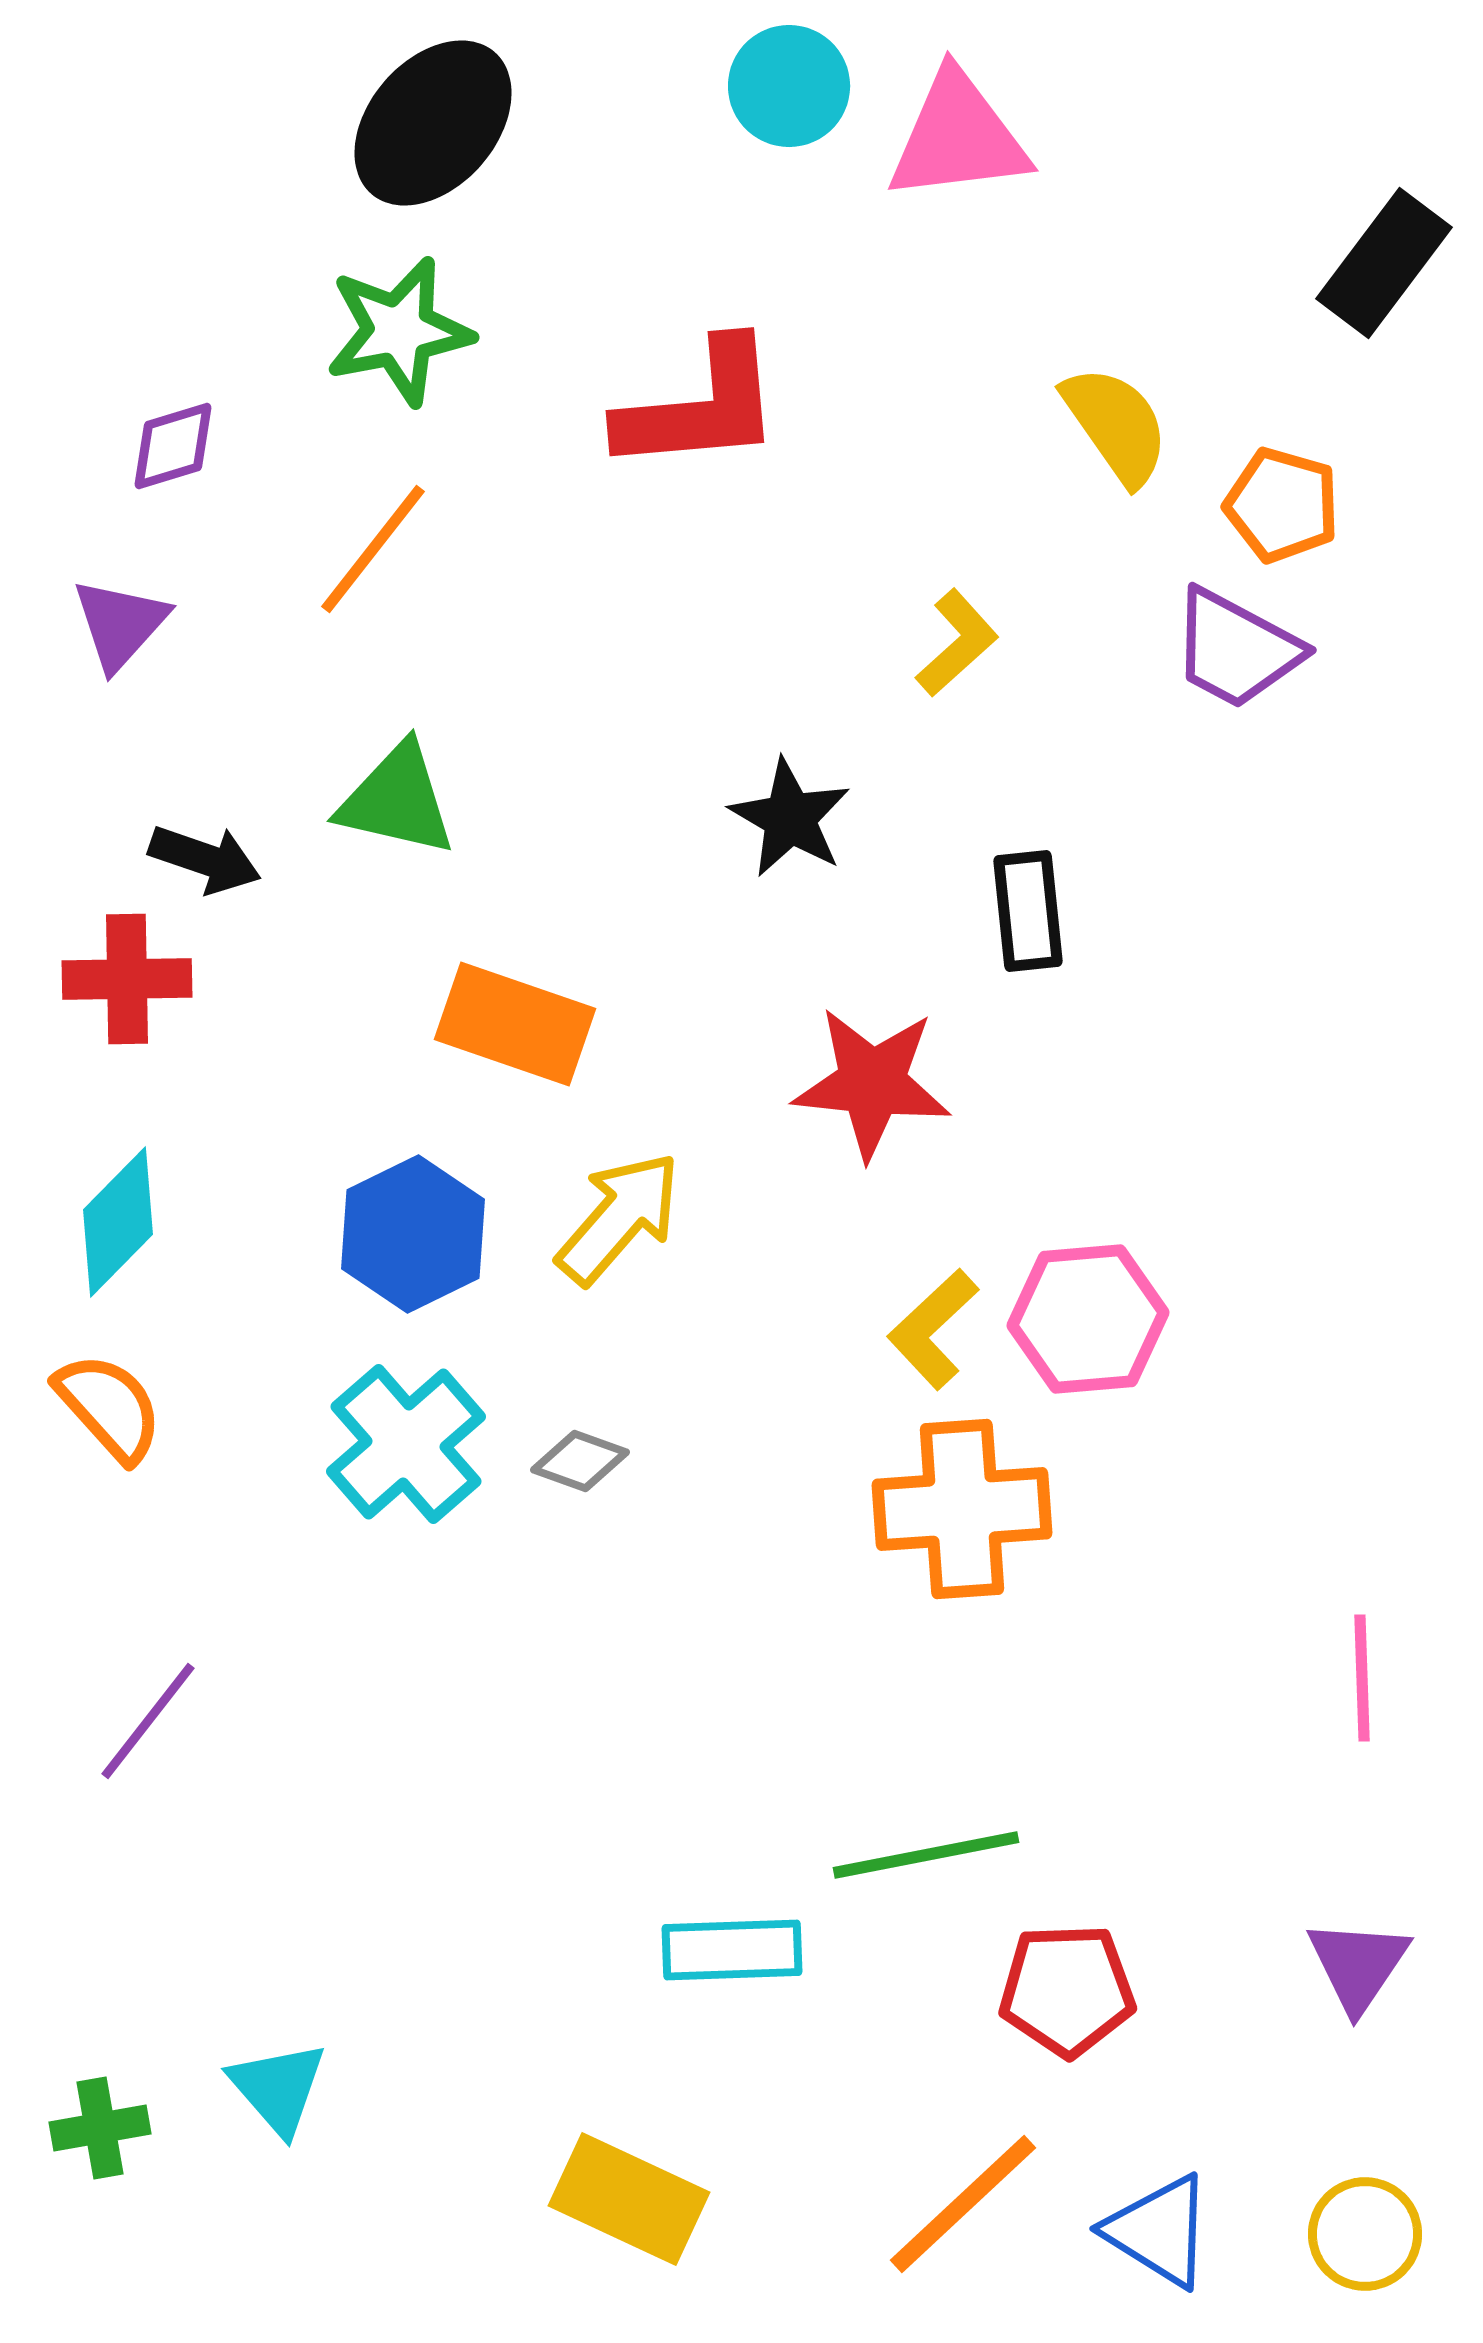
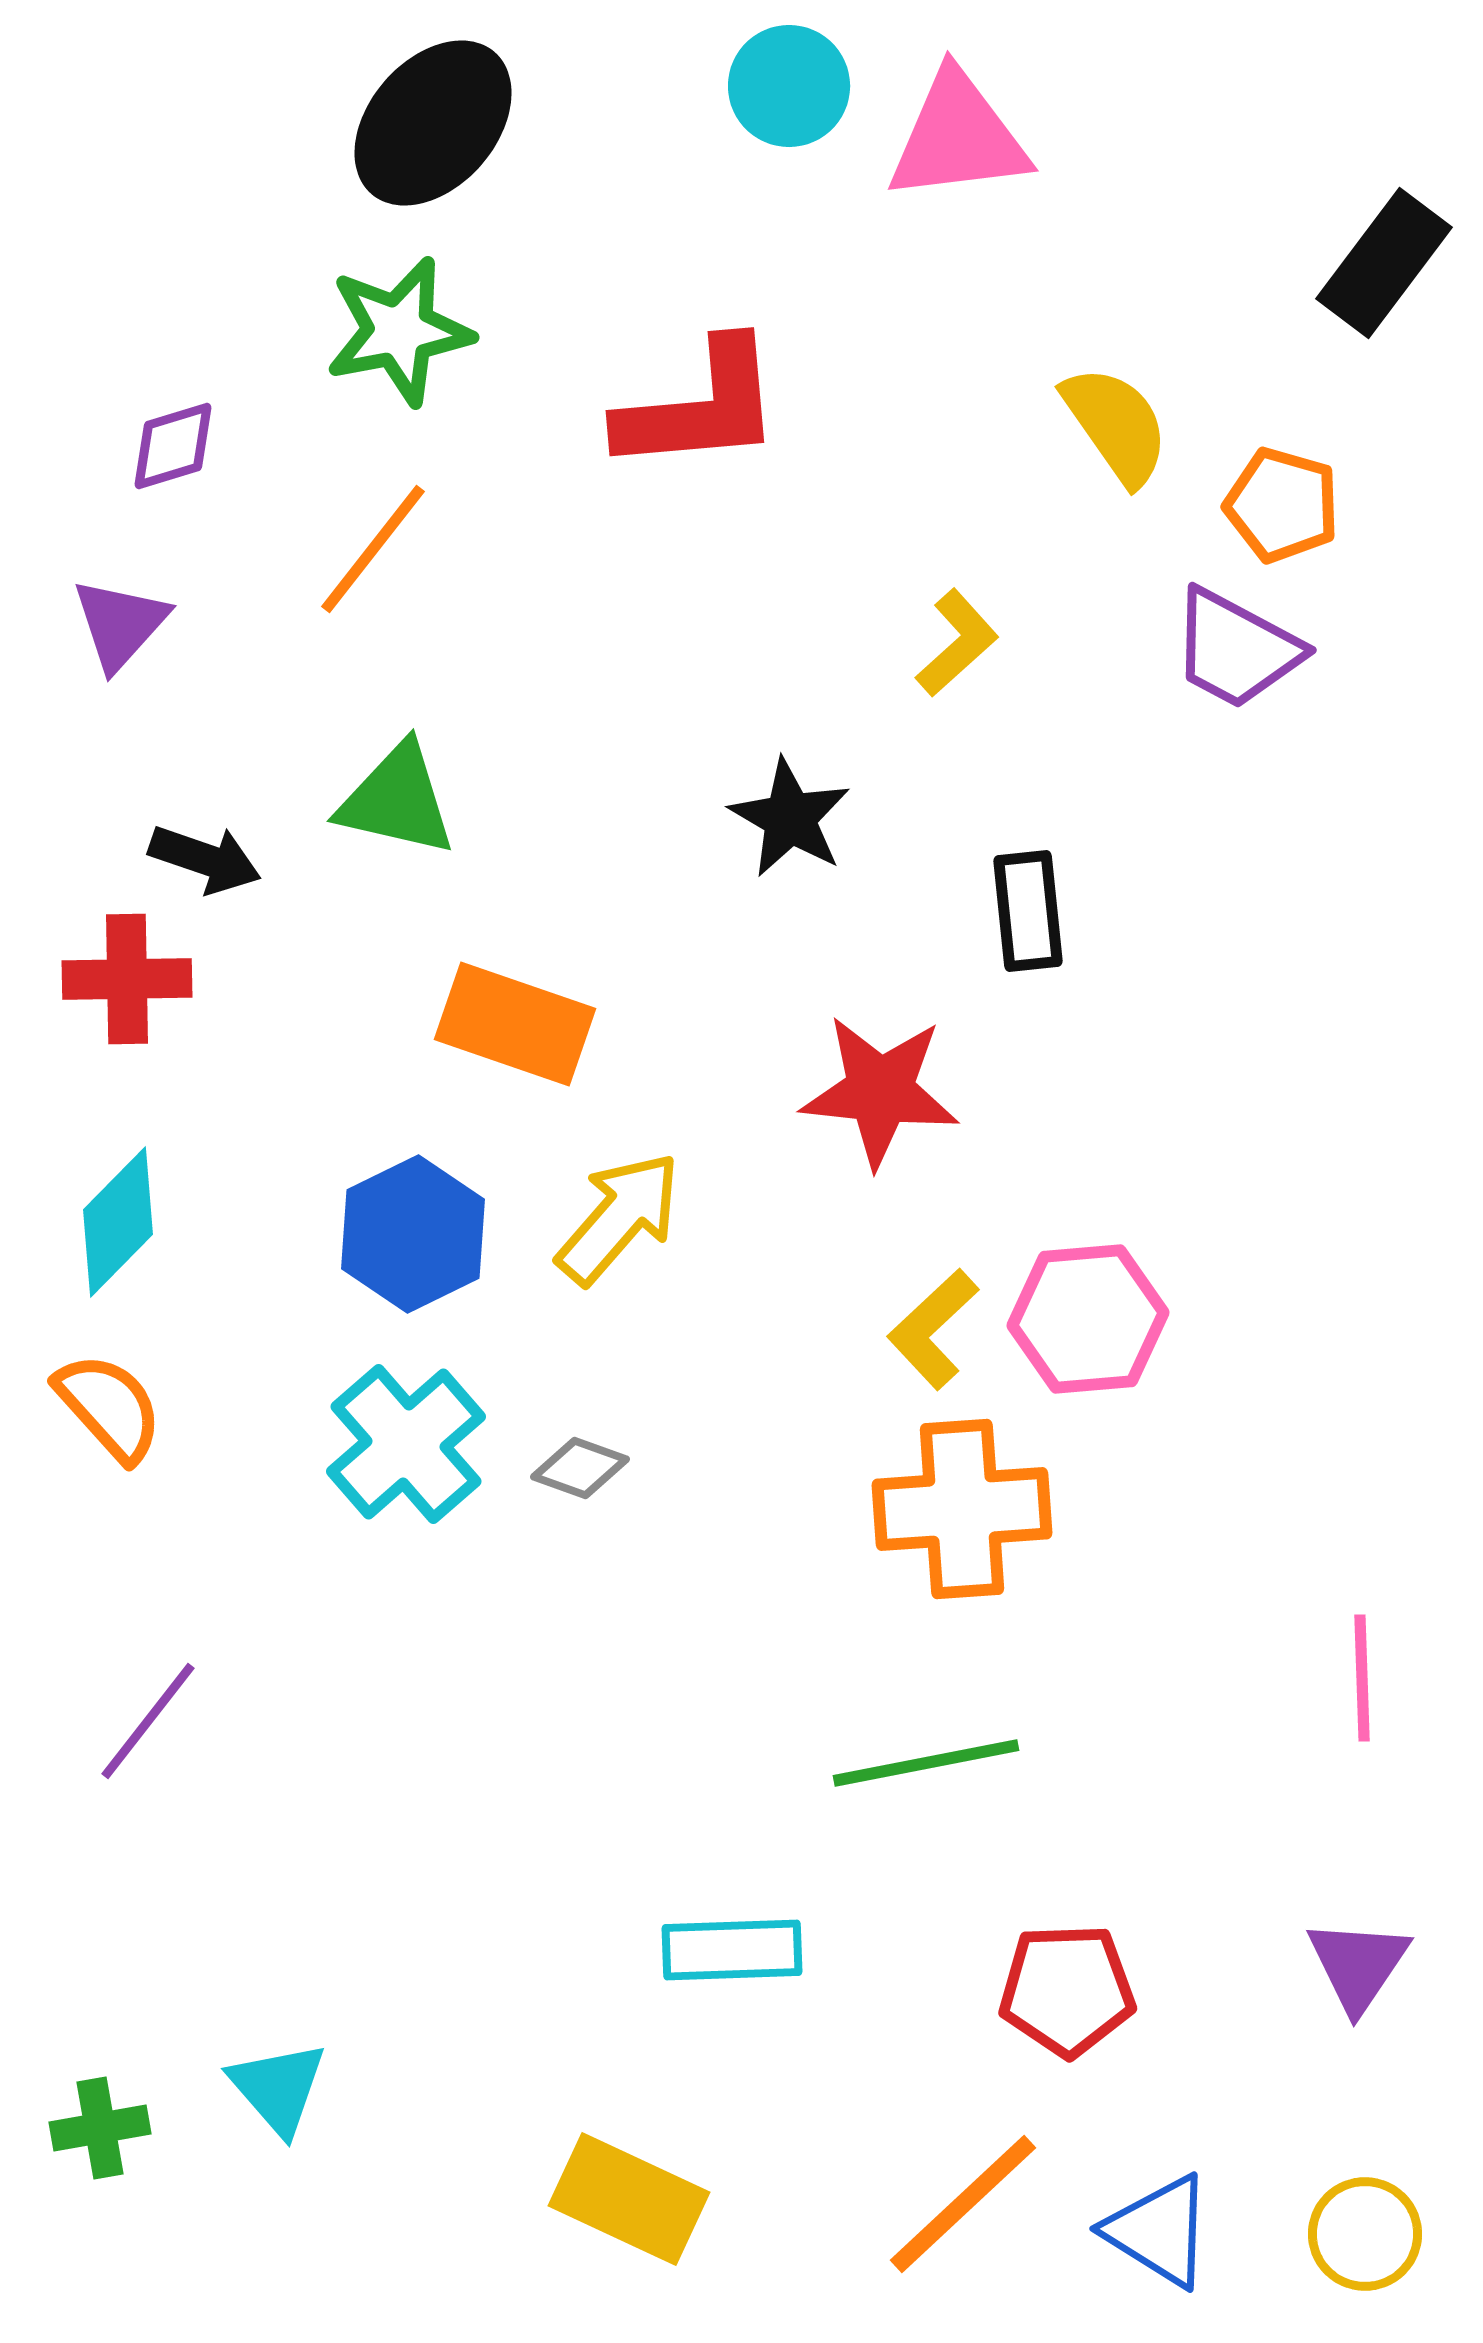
red star at (872, 1083): moved 8 px right, 8 px down
gray diamond at (580, 1461): moved 7 px down
green line at (926, 1855): moved 92 px up
